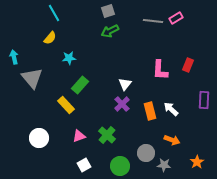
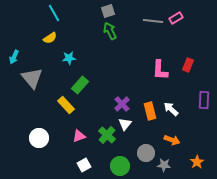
green arrow: rotated 90 degrees clockwise
yellow semicircle: rotated 16 degrees clockwise
cyan arrow: rotated 144 degrees counterclockwise
white triangle: moved 40 px down
